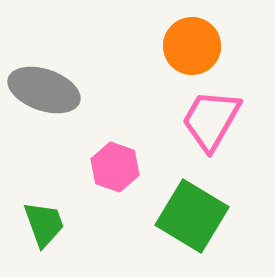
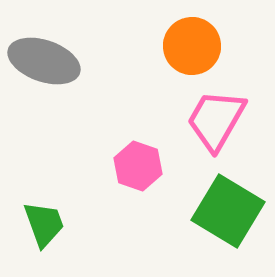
gray ellipse: moved 29 px up
pink trapezoid: moved 5 px right
pink hexagon: moved 23 px right, 1 px up
green square: moved 36 px right, 5 px up
